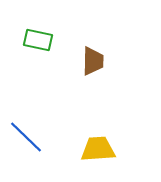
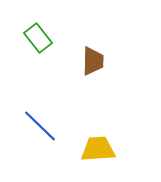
green rectangle: moved 2 px up; rotated 40 degrees clockwise
blue line: moved 14 px right, 11 px up
